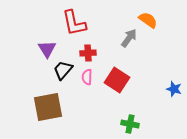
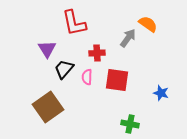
orange semicircle: moved 4 px down
gray arrow: moved 1 px left
red cross: moved 9 px right
black trapezoid: moved 1 px right, 1 px up
red square: rotated 25 degrees counterclockwise
blue star: moved 13 px left, 4 px down
brown square: rotated 24 degrees counterclockwise
